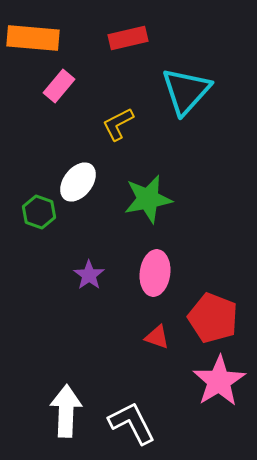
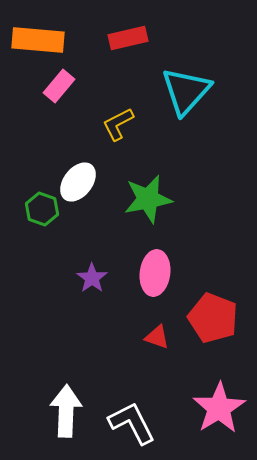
orange rectangle: moved 5 px right, 2 px down
green hexagon: moved 3 px right, 3 px up
purple star: moved 3 px right, 3 px down
pink star: moved 27 px down
